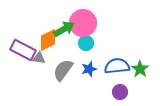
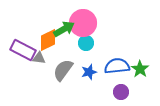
blue star: moved 3 px down
purple circle: moved 1 px right
